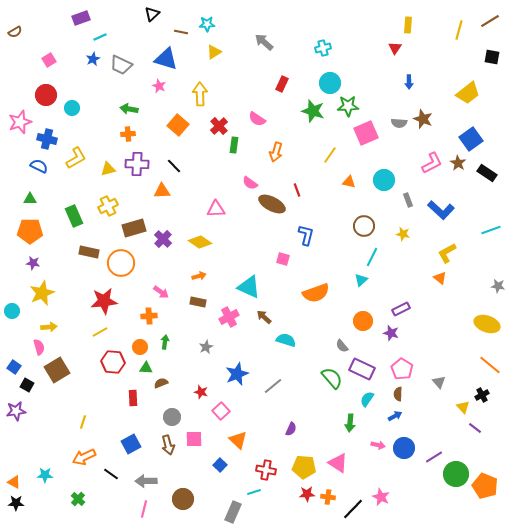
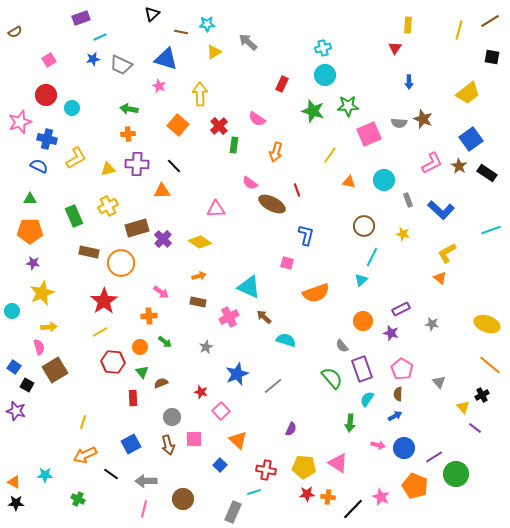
gray arrow at (264, 42): moved 16 px left
blue star at (93, 59): rotated 16 degrees clockwise
cyan circle at (330, 83): moved 5 px left, 8 px up
pink square at (366, 133): moved 3 px right, 1 px down
brown star at (458, 163): moved 1 px right, 3 px down
brown rectangle at (134, 228): moved 3 px right
pink square at (283, 259): moved 4 px right, 4 px down
gray star at (498, 286): moved 66 px left, 38 px down
red star at (104, 301): rotated 28 degrees counterclockwise
green arrow at (165, 342): rotated 120 degrees clockwise
green triangle at (146, 368): moved 4 px left, 4 px down; rotated 48 degrees clockwise
purple rectangle at (362, 369): rotated 45 degrees clockwise
brown square at (57, 370): moved 2 px left
purple star at (16, 411): rotated 24 degrees clockwise
orange arrow at (84, 457): moved 1 px right, 2 px up
orange pentagon at (485, 486): moved 70 px left
green cross at (78, 499): rotated 16 degrees counterclockwise
